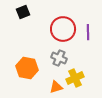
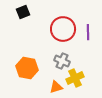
gray cross: moved 3 px right, 3 px down
